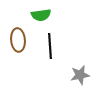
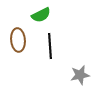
green semicircle: rotated 18 degrees counterclockwise
